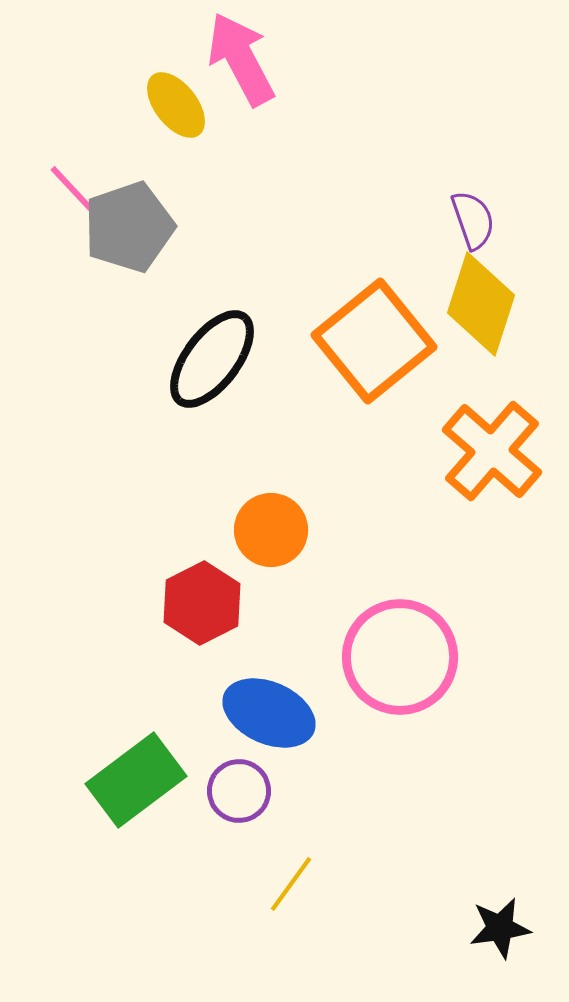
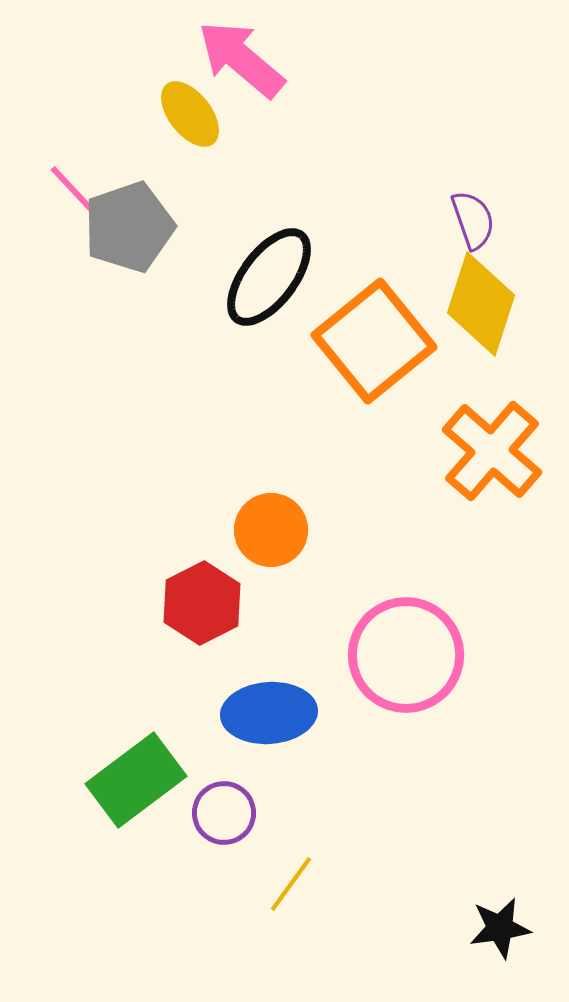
pink arrow: rotated 22 degrees counterclockwise
yellow ellipse: moved 14 px right, 9 px down
black ellipse: moved 57 px right, 82 px up
pink circle: moved 6 px right, 2 px up
blue ellipse: rotated 28 degrees counterclockwise
purple circle: moved 15 px left, 22 px down
